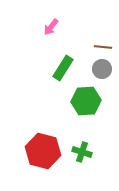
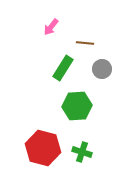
brown line: moved 18 px left, 4 px up
green hexagon: moved 9 px left, 5 px down
red hexagon: moved 3 px up
